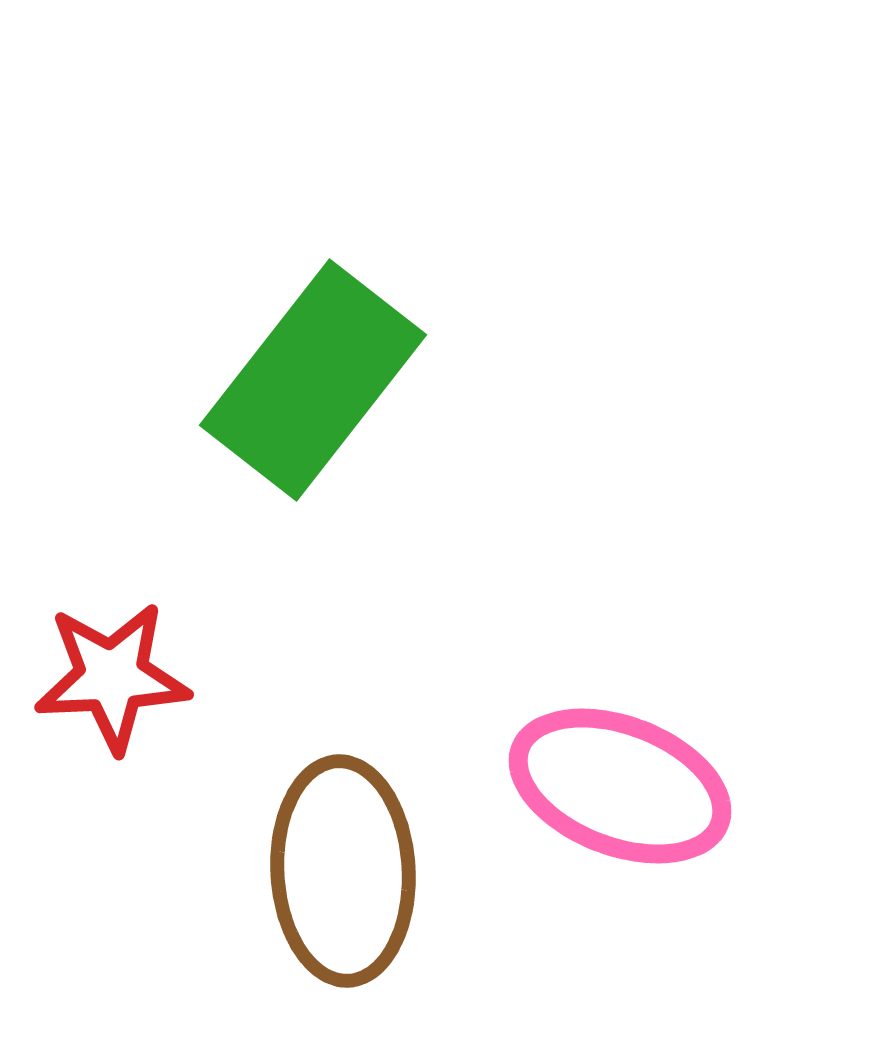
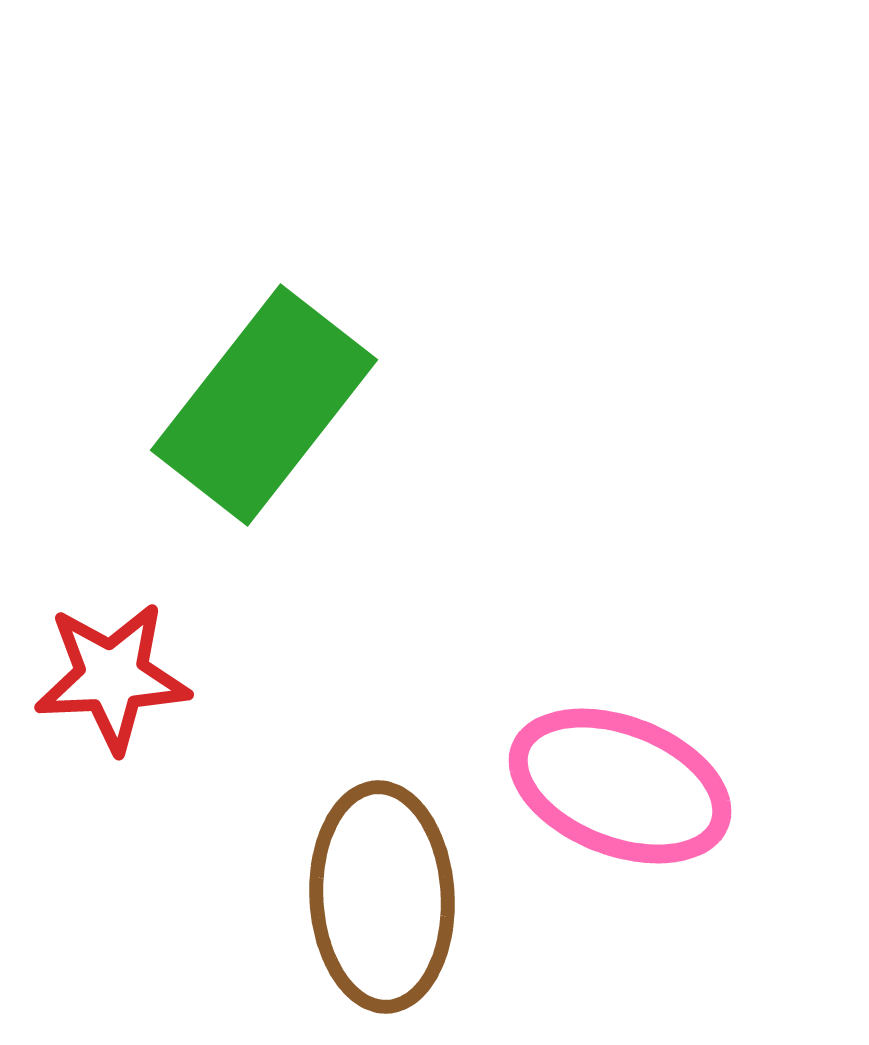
green rectangle: moved 49 px left, 25 px down
brown ellipse: moved 39 px right, 26 px down
